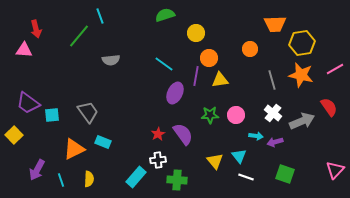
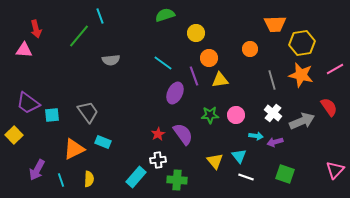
cyan line at (164, 64): moved 1 px left, 1 px up
purple line at (196, 76): moved 2 px left; rotated 30 degrees counterclockwise
